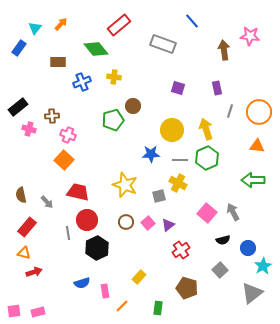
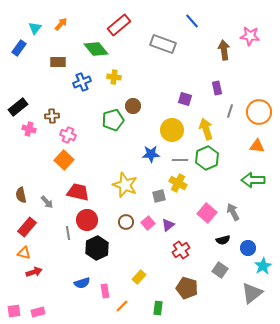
purple square at (178, 88): moved 7 px right, 11 px down
gray square at (220, 270): rotated 14 degrees counterclockwise
